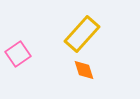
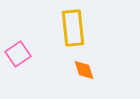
yellow rectangle: moved 9 px left, 6 px up; rotated 48 degrees counterclockwise
